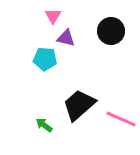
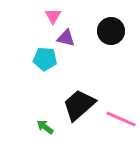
green arrow: moved 1 px right, 2 px down
